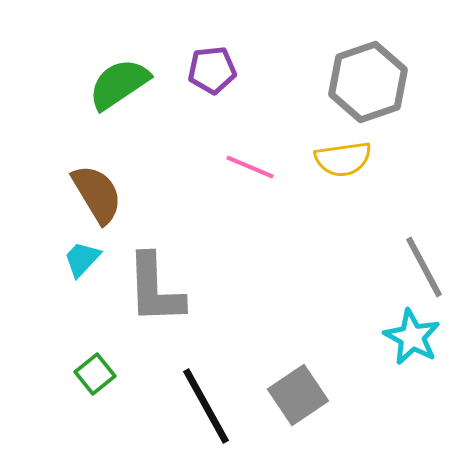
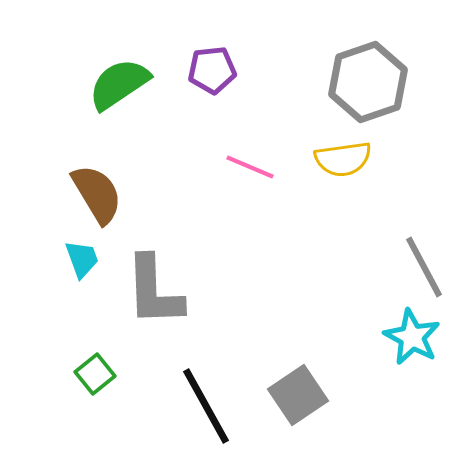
cyan trapezoid: rotated 117 degrees clockwise
gray L-shape: moved 1 px left, 2 px down
